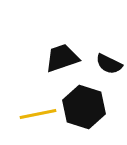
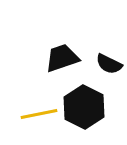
black hexagon: rotated 9 degrees clockwise
yellow line: moved 1 px right
